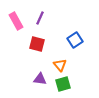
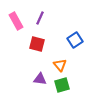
green square: moved 1 px left, 1 px down
